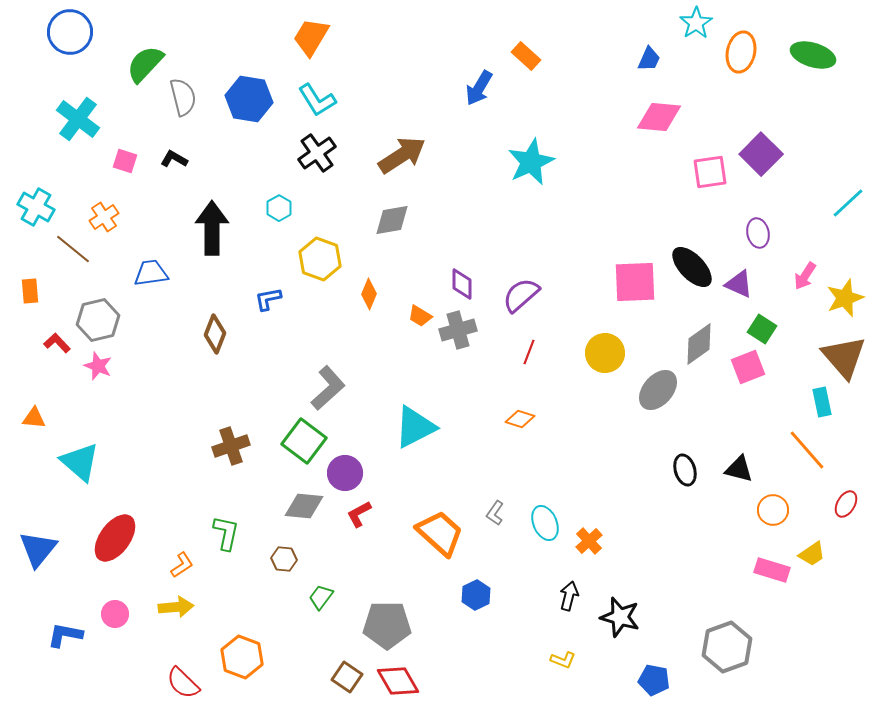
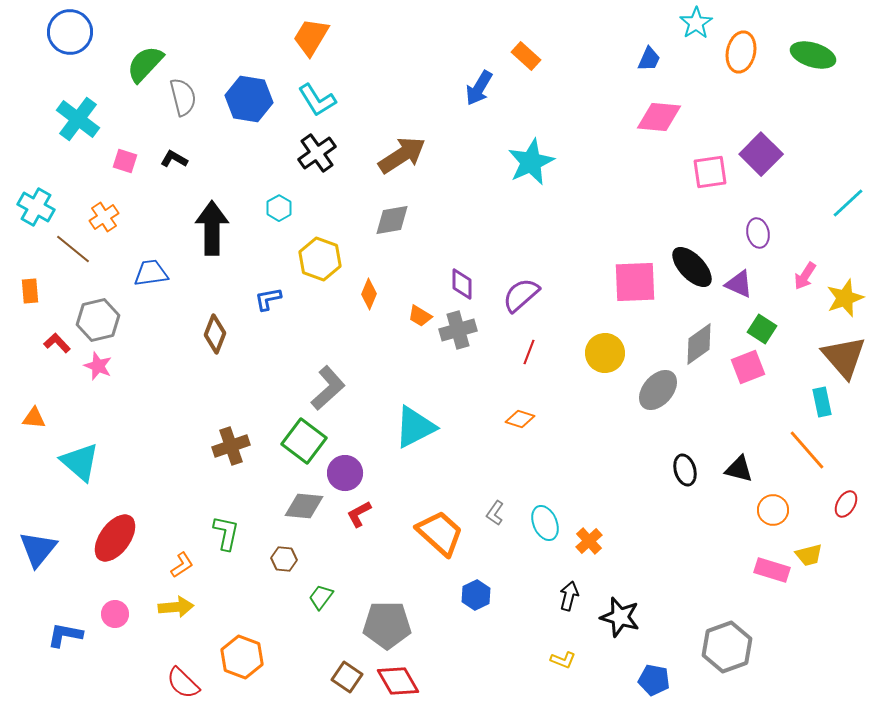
yellow trapezoid at (812, 554): moved 3 px left, 1 px down; rotated 20 degrees clockwise
